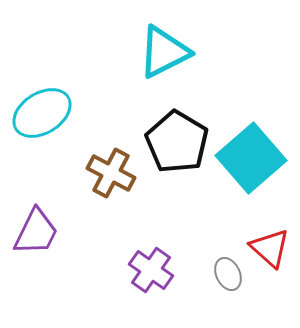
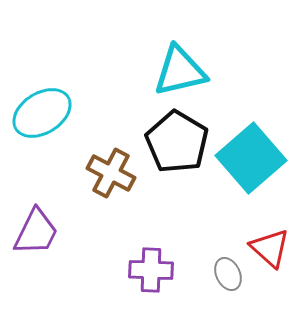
cyan triangle: moved 16 px right, 19 px down; rotated 14 degrees clockwise
purple cross: rotated 33 degrees counterclockwise
